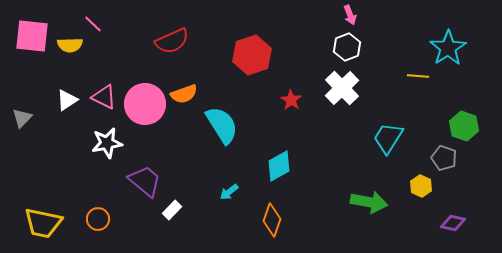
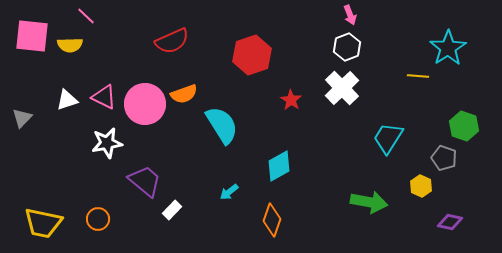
pink line: moved 7 px left, 8 px up
white triangle: rotated 15 degrees clockwise
purple diamond: moved 3 px left, 1 px up
